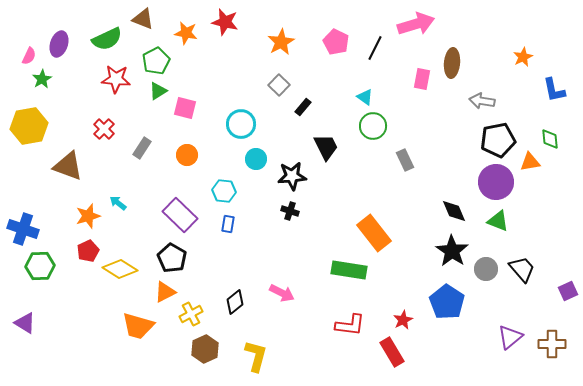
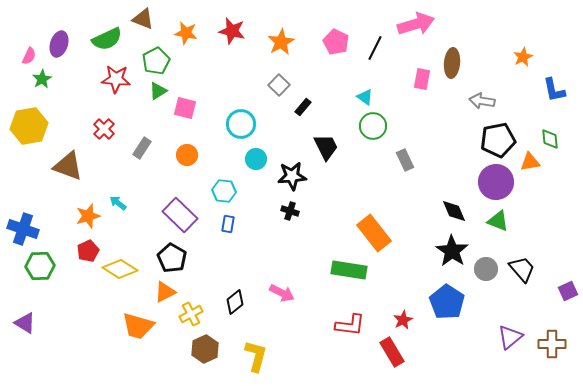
red star at (225, 22): moved 7 px right, 9 px down
